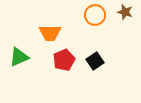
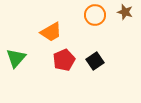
orange trapezoid: moved 1 px right, 1 px up; rotated 30 degrees counterclockwise
green triangle: moved 3 px left, 1 px down; rotated 25 degrees counterclockwise
